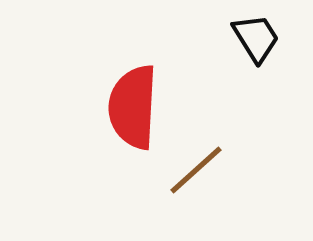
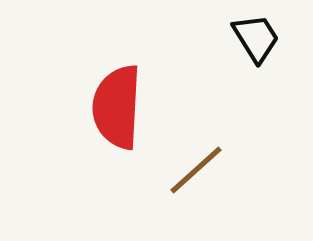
red semicircle: moved 16 px left
